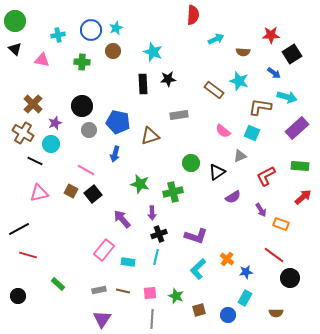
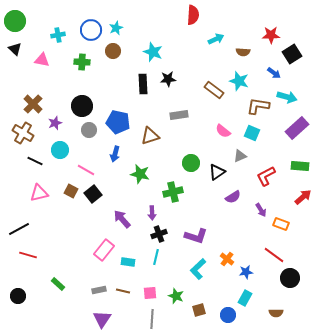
brown L-shape at (260, 107): moved 2 px left, 1 px up
cyan circle at (51, 144): moved 9 px right, 6 px down
green star at (140, 184): moved 10 px up
